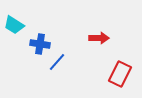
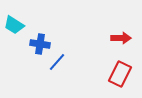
red arrow: moved 22 px right
